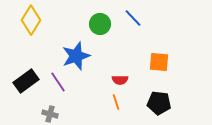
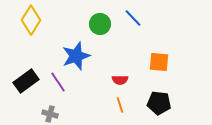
orange line: moved 4 px right, 3 px down
